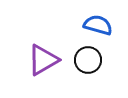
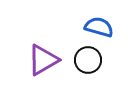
blue semicircle: moved 1 px right, 2 px down
